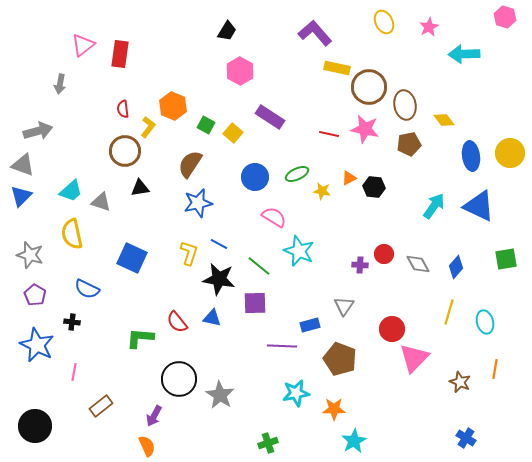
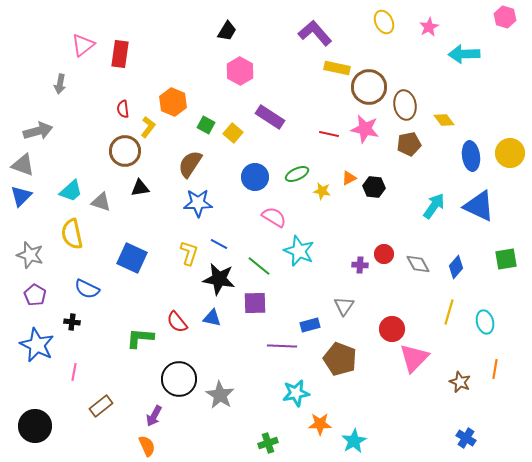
orange hexagon at (173, 106): moved 4 px up
blue star at (198, 203): rotated 12 degrees clockwise
orange star at (334, 409): moved 14 px left, 15 px down
